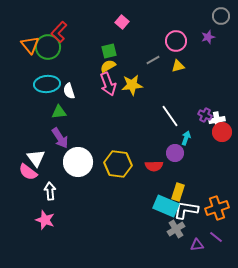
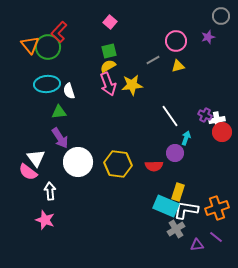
pink square: moved 12 px left
